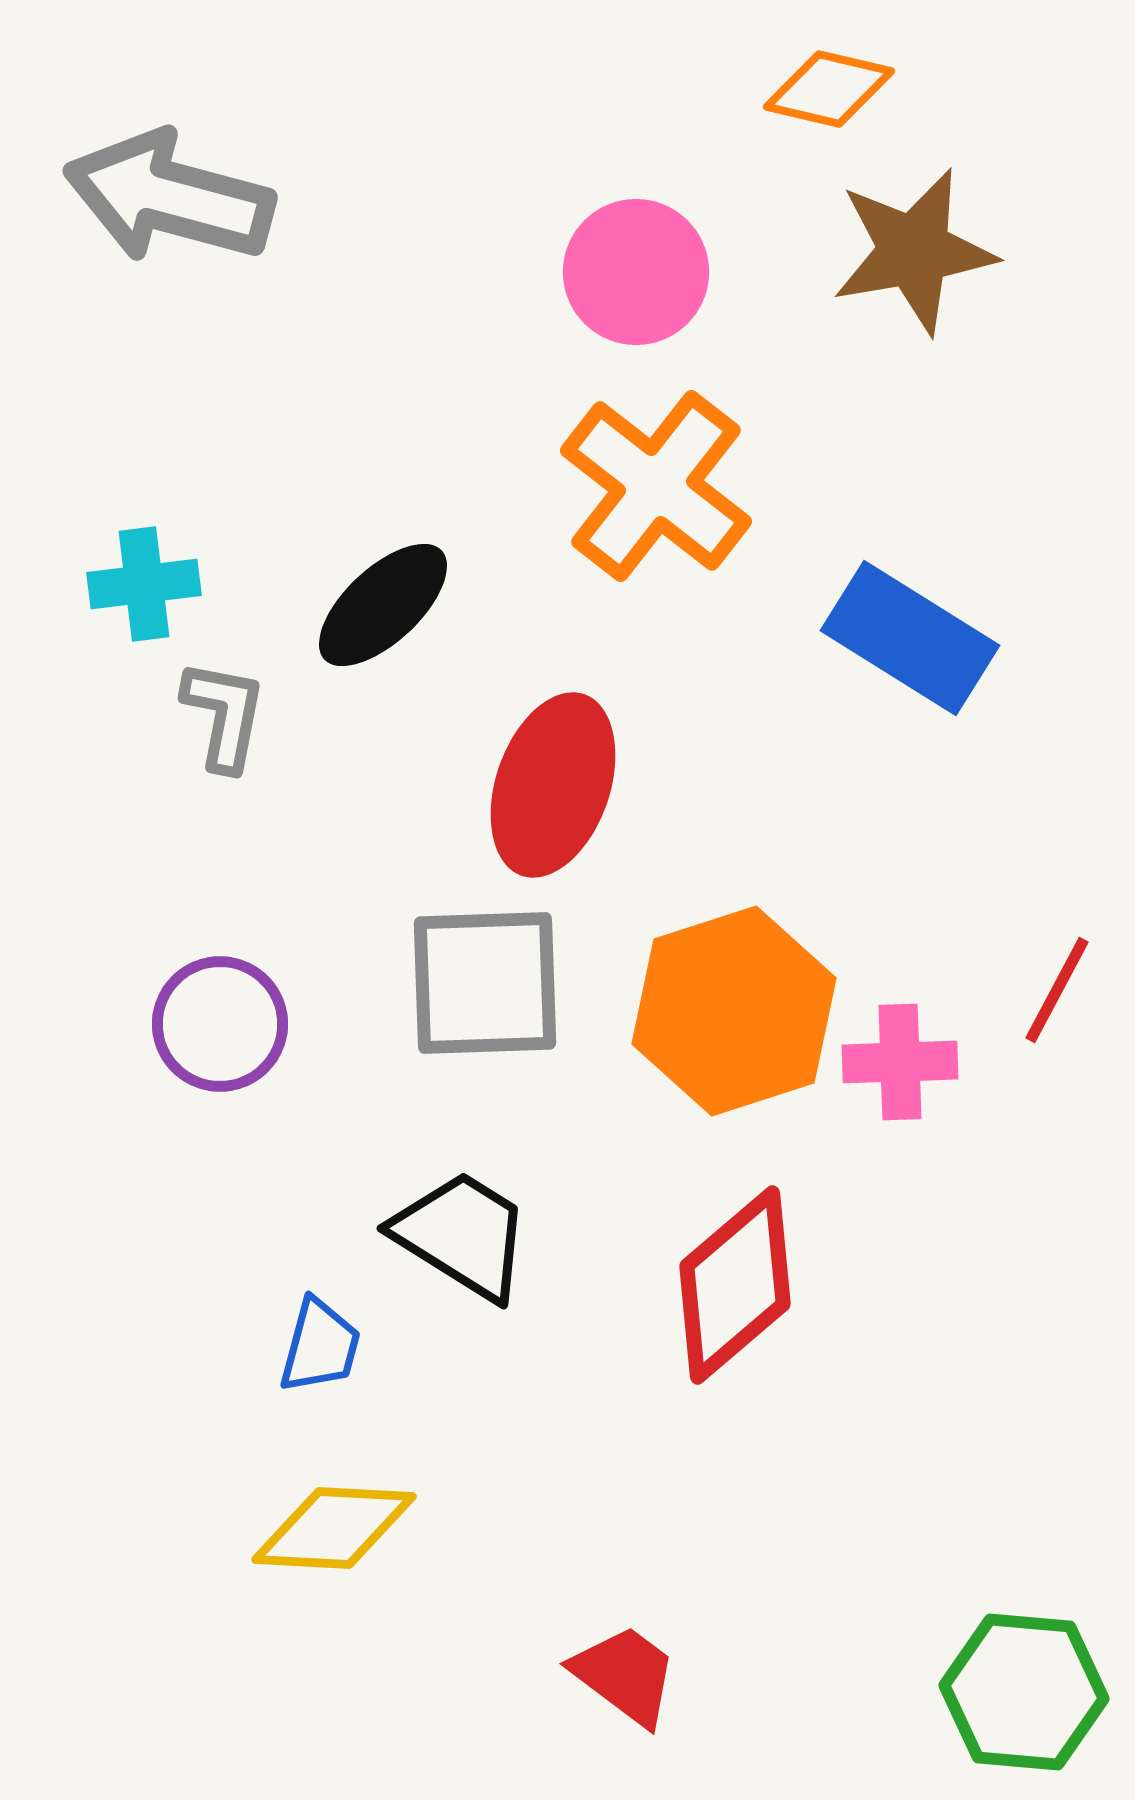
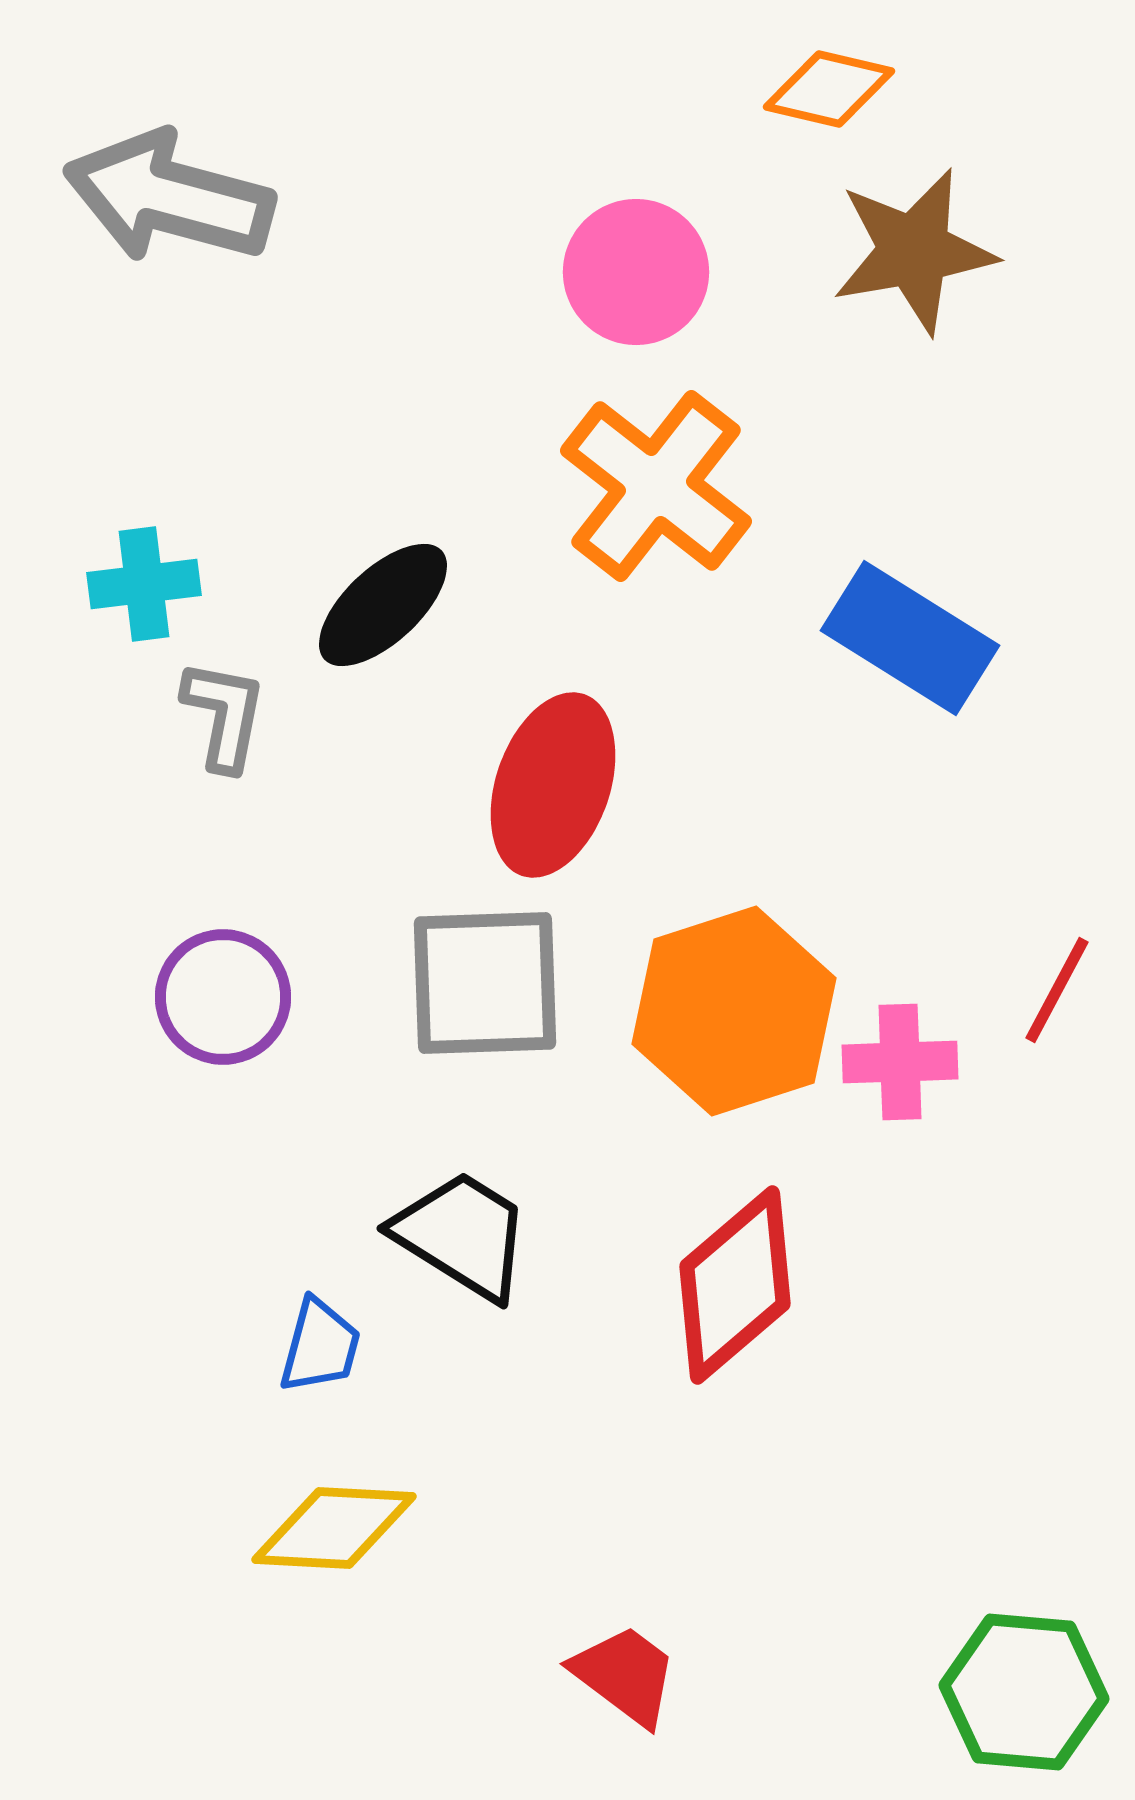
purple circle: moved 3 px right, 27 px up
